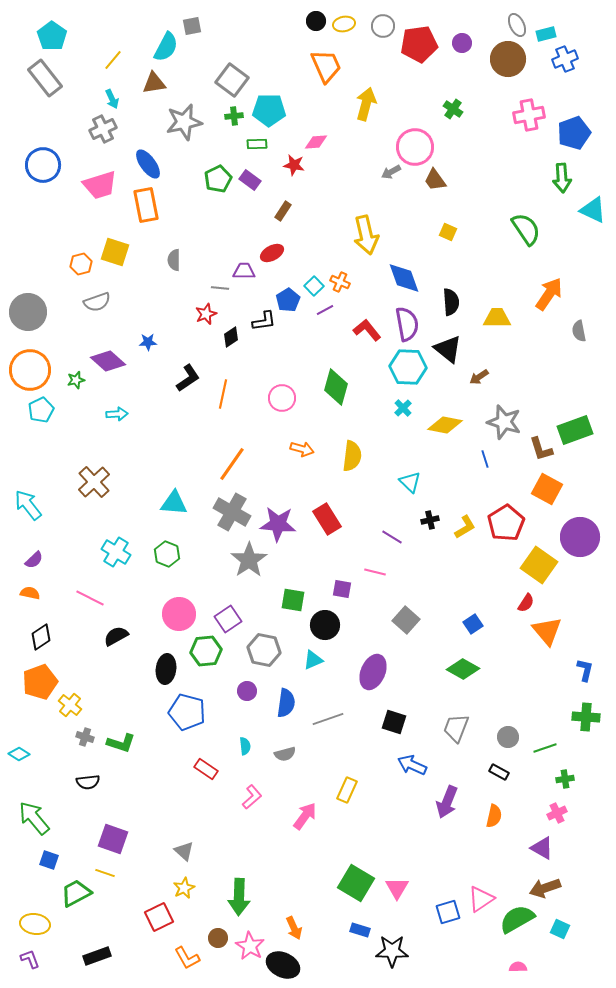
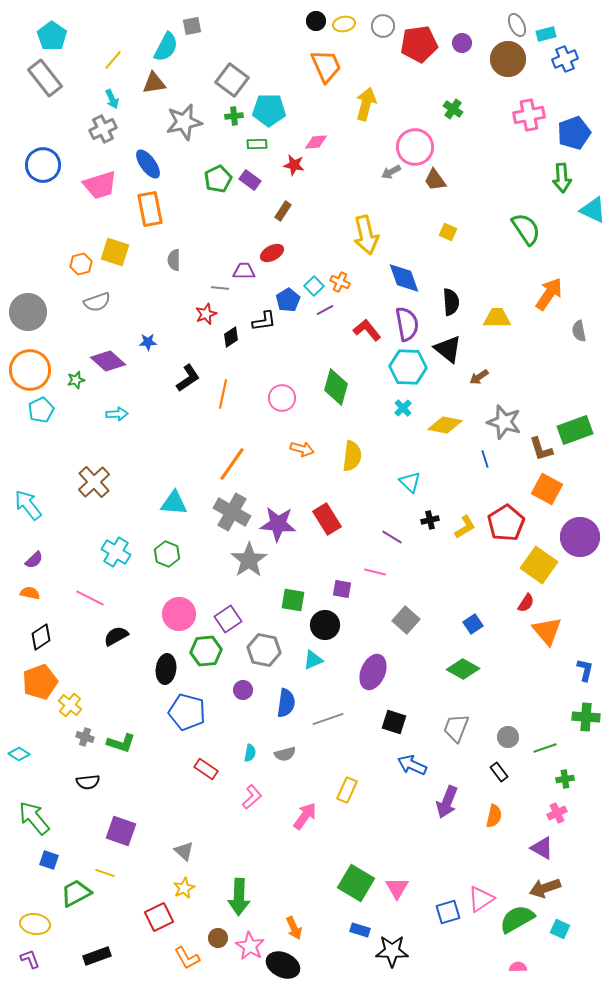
orange rectangle at (146, 205): moved 4 px right, 4 px down
purple circle at (247, 691): moved 4 px left, 1 px up
cyan semicircle at (245, 746): moved 5 px right, 7 px down; rotated 18 degrees clockwise
black rectangle at (499, 772): rotated 24 degrees clockwise
purple square at (113, 839): moved 8 px right, 8 px up
